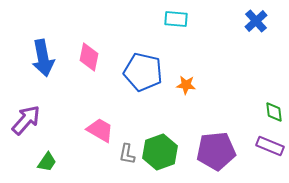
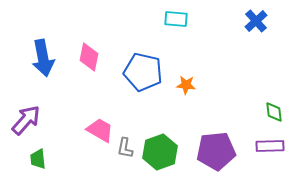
purple rectangle: rotated 24 degrees counterclockwise
gray L-shape: moved 2 px left, 6 px up
green trapezoid: moved 9 px left, 3 px up; rotated 140 degrees clockwise
